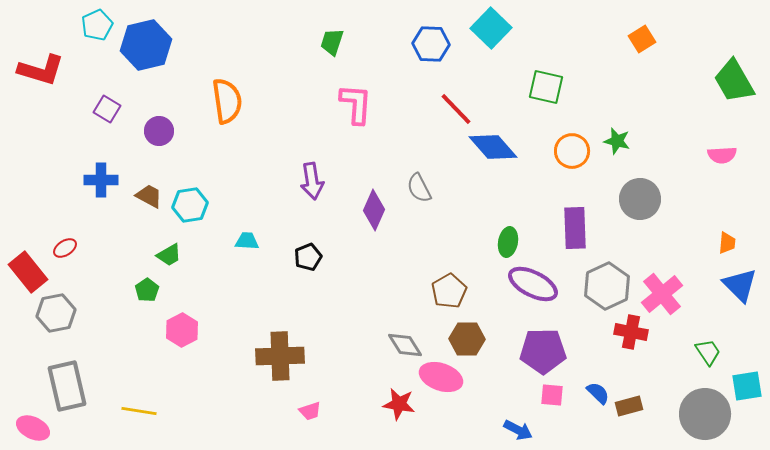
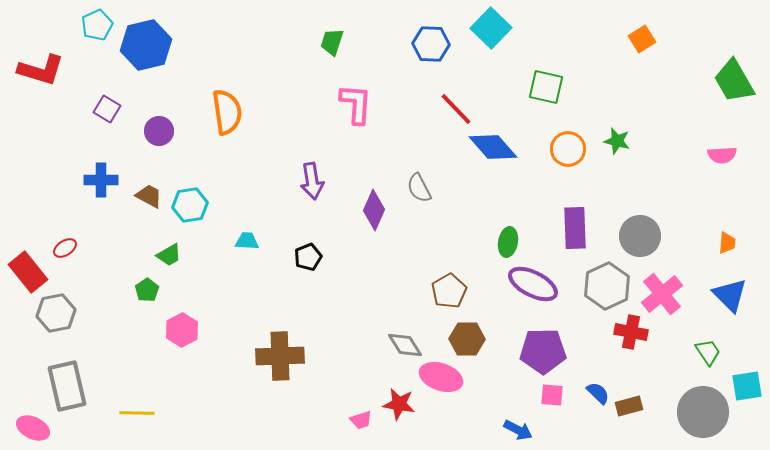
orange semicircle at (227, 101): moved 11 px down
orange circle at (572, 151): moved 4 px left, 2 px up
gray circle at (640, 199): moved 37 px down
blue triangle at (740, 285): moved 10 px left, 10 px down
yellow line at (139, 411): moved 2 px left, 2 px down; rotated 8 degrees counterclockwise
pink trapezoid at (310, 411): moved 51 px right, 9 px down
gray circle at (705, 414): moved 2 px left, 2 px up
